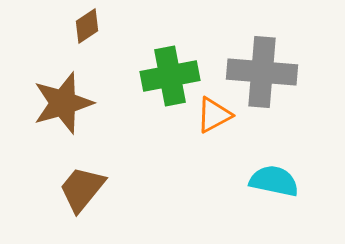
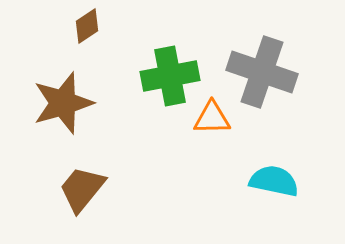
gray cross: rotated 14 degrees clockwise
orange triangle: moved 2 px left, 3 px down; rotated 27 degrees clockwise
